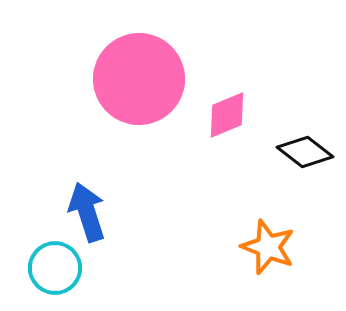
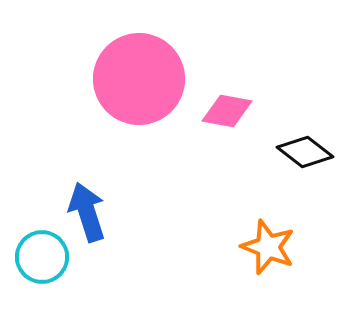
pink diamond: moved 4 px up; rotated 33 degrees clockwise
cyan circle: moved 13 px left, 11 px up
